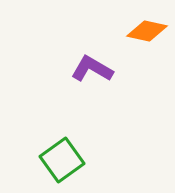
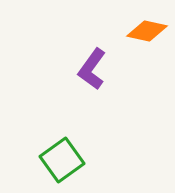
purple L-shape: rotated 84 degrees counterclockwise
